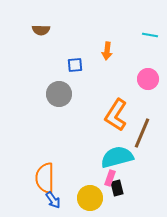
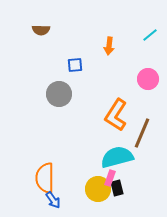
cyan line: rotated 49 degrees counterclockwise
orange arrow: moved 2 px right, 5 px up
yellow circle: moved 8 px right, 9 px up
